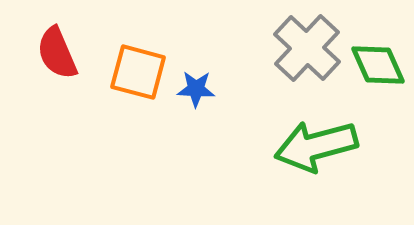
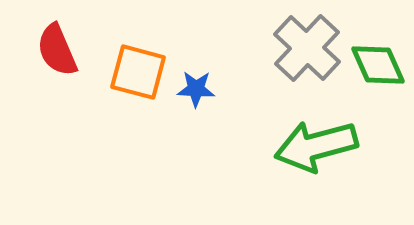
red semicircle: moved 3 px up
